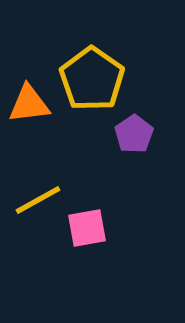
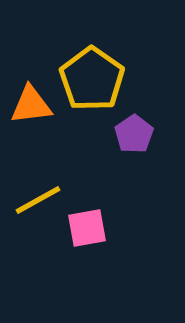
orange triangle: moved 2 px right, 1 px down
